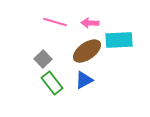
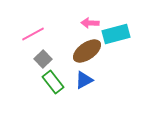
pink line: moved 22 px left, 12 px down; rotated 45 degrees counterclockwise
cyan rectangle: moved 3 px left, 6 px up; rotated 12 degrees counterclockwise
green rectangle: moved 1 px right, 1 px up
